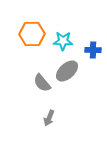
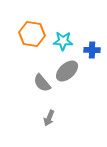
orange hexagon: rotated 10 degrees clockwise
blue cross: moved 1 px left
